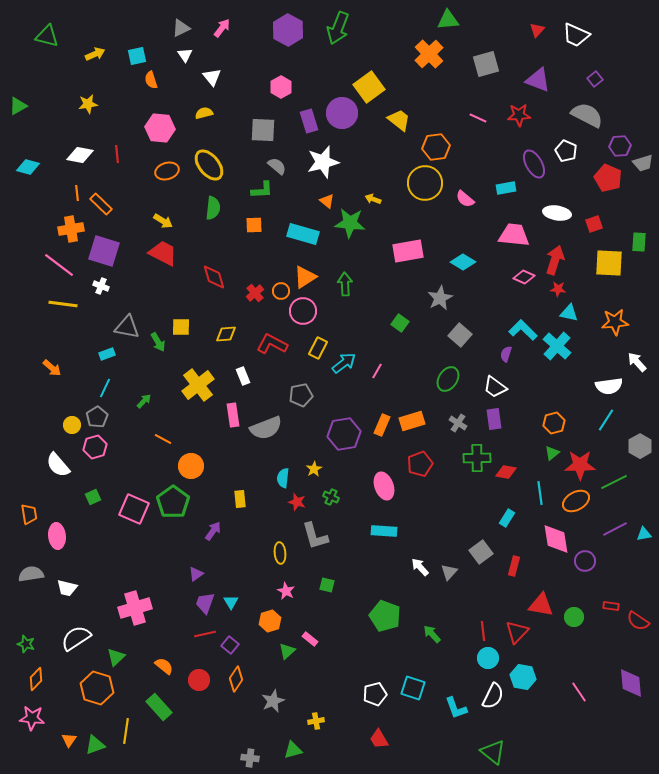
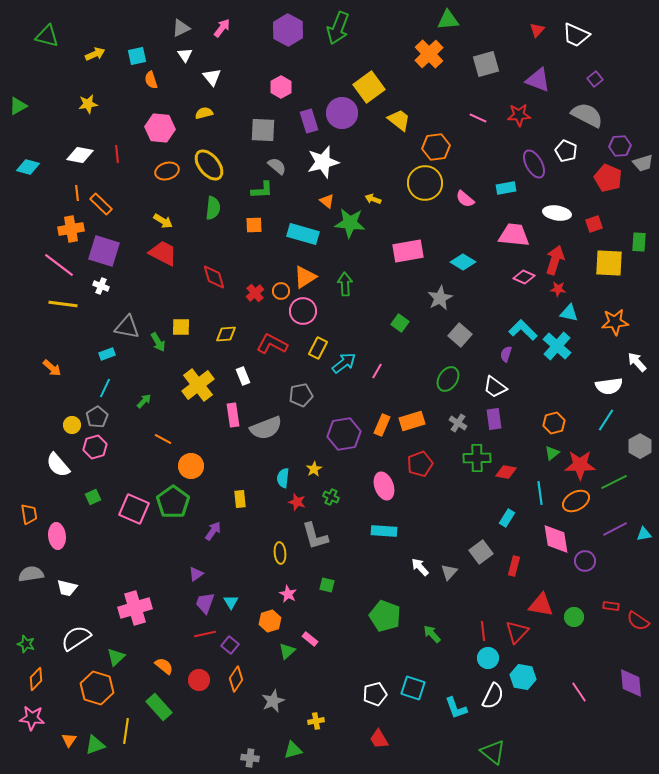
pink star at (286, 591): moved 2 px right, 3 px down
